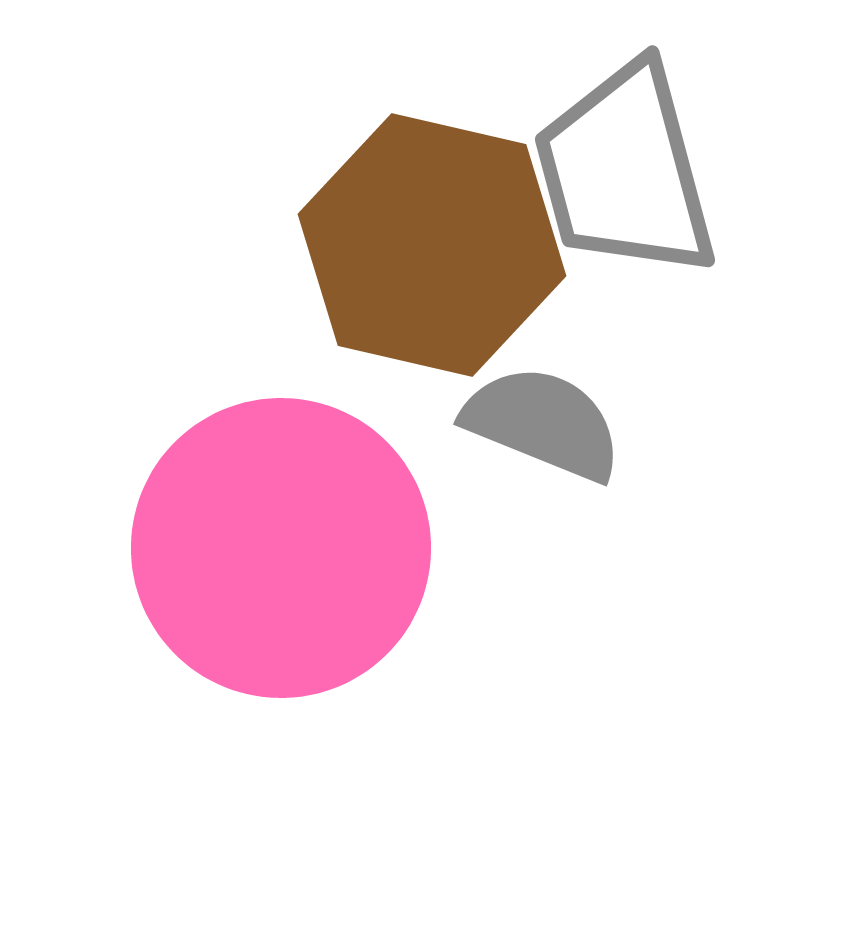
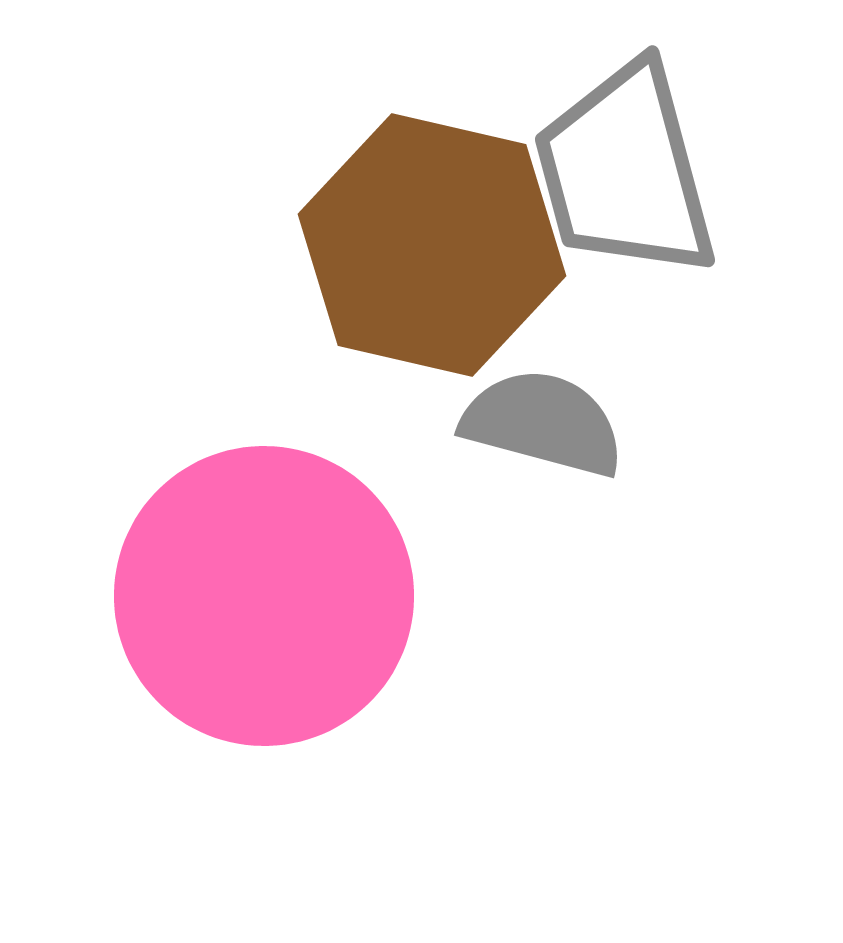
gray semicircle: rotated 7 degrees counterclockwise
pink circle: moved 17 px left, 48 px down
